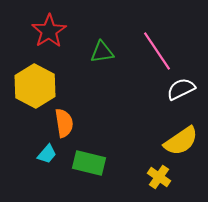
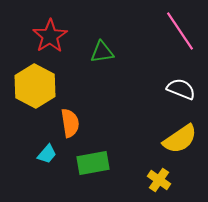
red star: moved 1 px right, 5 px down
pink line: moved 23 px right, 20 px up
white semicircle: rotated 48 degrees clockwise
orange semicircle: moved 6 px right
yellow semicircle: moved 1 px left, 2 px up
green rectangle: moved 4 px right; rotated 24 degrees counterclockwise
yellow cross: moved 3 px down
